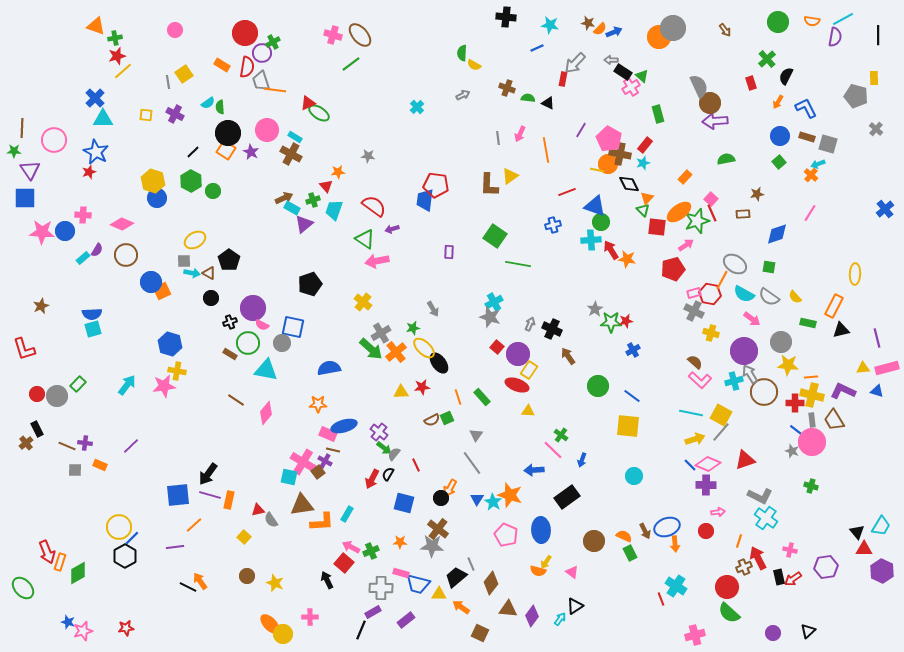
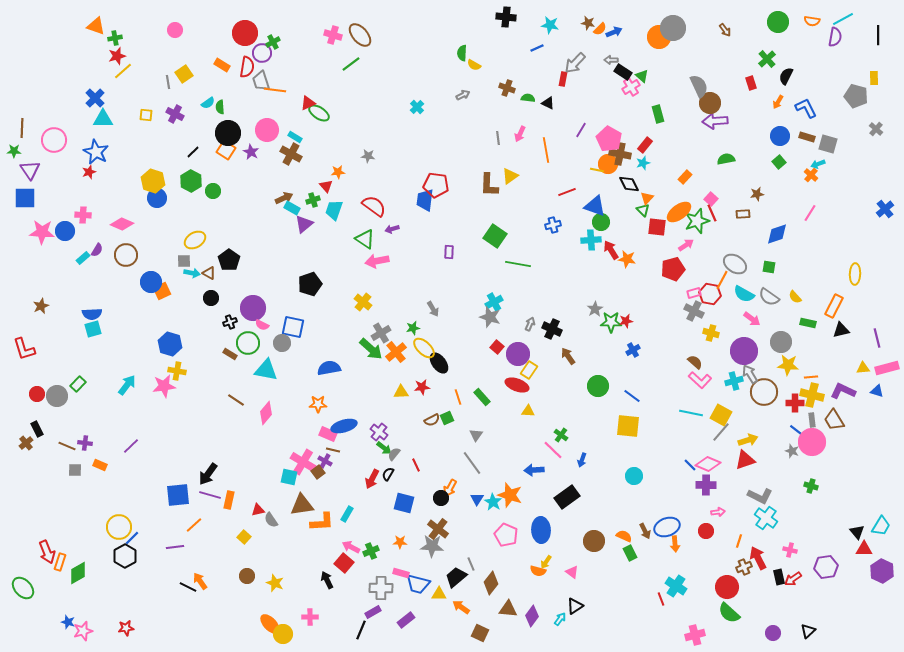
yellow arrow at (695, 439): moved 53 px right, 1 px down
